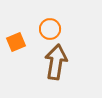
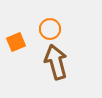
brown arrow: rotated 24 degrees counterclockwise
